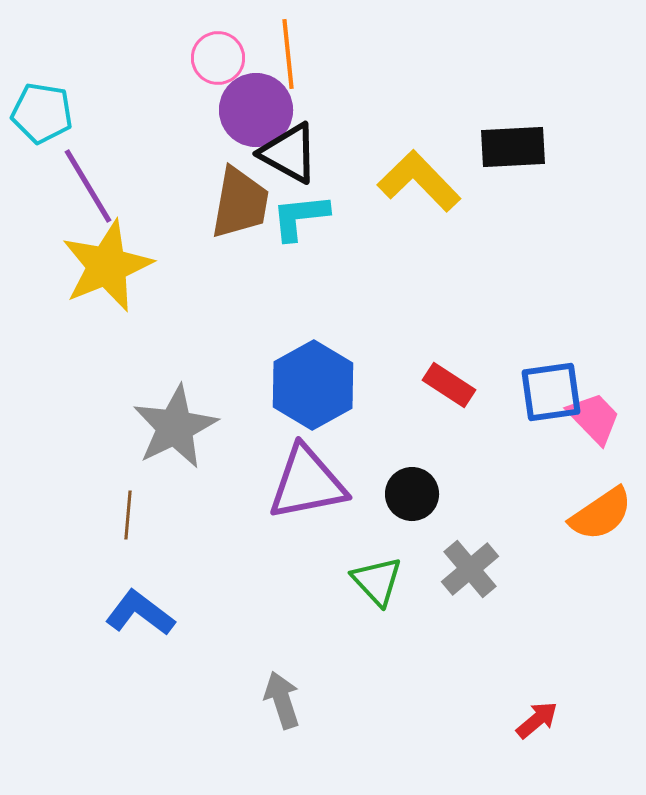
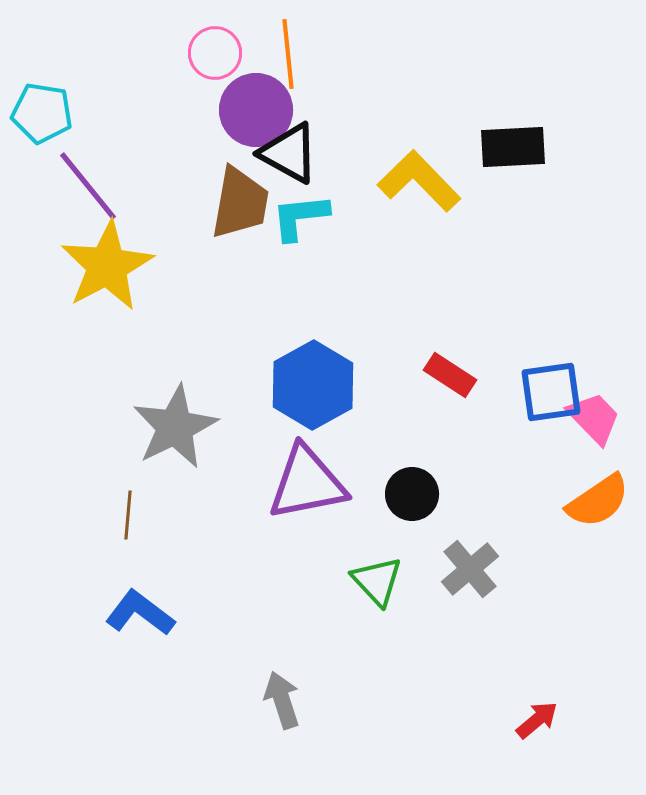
pink circle: moved 3 px left, 5 px up
purple line: rotated 8 degrees counterclockwise
yellow star: rotated 6 degrees counterclockwise
red rectangle: moved 1 px right, 10 px up
orange semicircle: moved 3 px left, 13 px up
